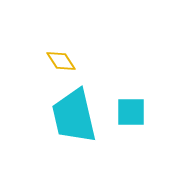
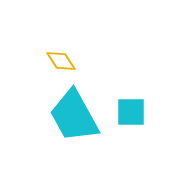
cyan trapezoid: rotated 16 degrees counterclockwise
